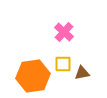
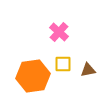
pink cross: moved 5 px left
brown triangle: moved 6 px right, 3 px up
